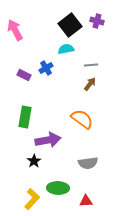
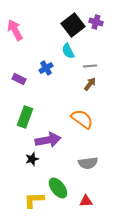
purple cross: moved 1 px left, 1 px down
black square: moved 3 px right
cyan semicircle: moved 2 px right, 2 px down; rotated 105 degrees counterclockwise
gray line: moved 1 px left, 1 px down
purple rectangle: moved 5 px left, 4 px down
green rectangle: rotated 10 degrees clockwise
black star: moved 2 px left, 2 px up; rotated 16 degrees clockwise
green ellipse: rotated 50 degrees clockwise
yellow L-shape: moved 2 px right, 1 px down; rotated 135 degrees counterclockwise
